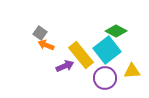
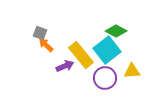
gray square: rotated 16 degrees counterclockwise
orange arrow: rotated 21 degrees clockwise
